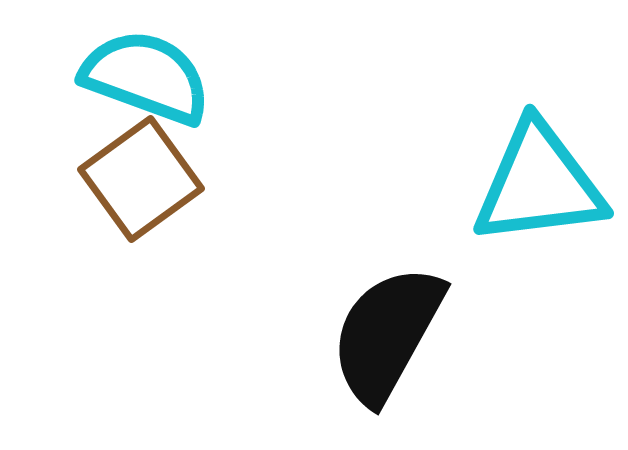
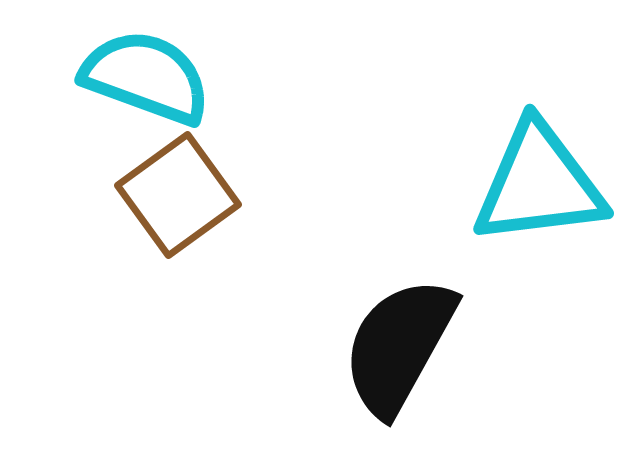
brown square: moved 37 px right, 16 px down
black semicircle: moved 12 px right, 12 px down
